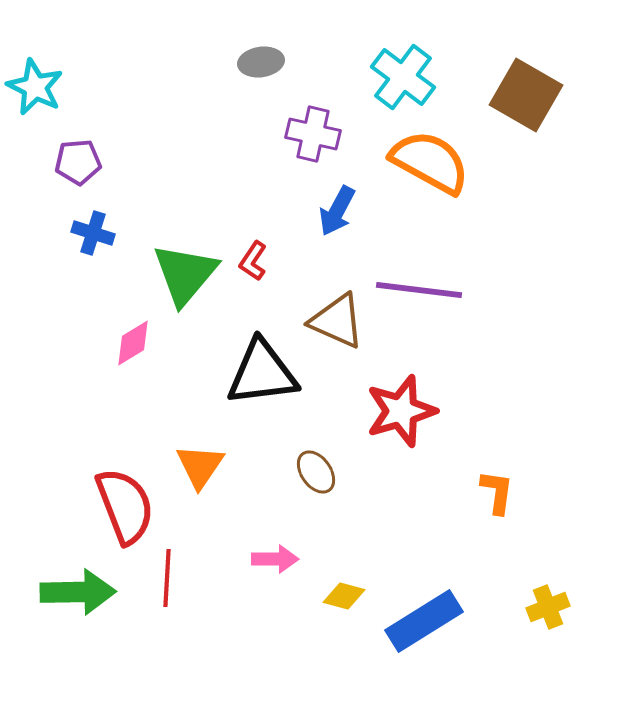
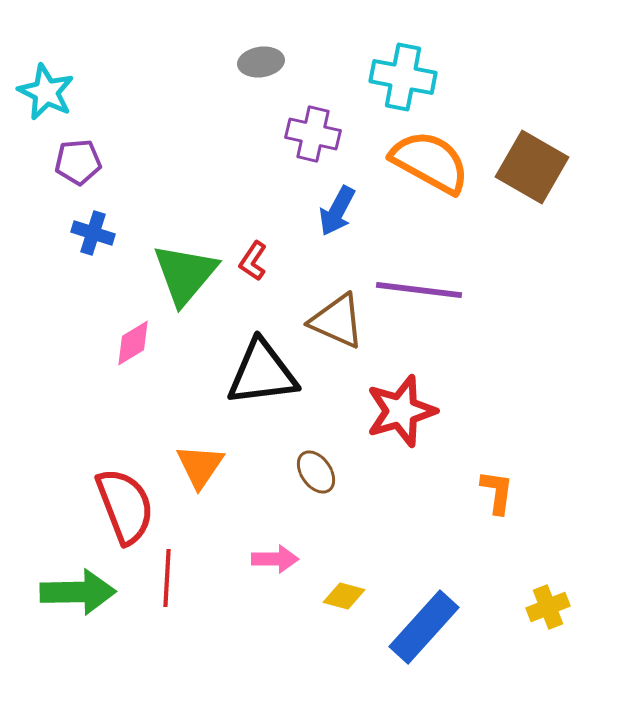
cyan cross: rotated 26 degrees counterclockwise
cyan star: moved 11 px right, 5 px down
brown square: moved 6 px right, 72 px down
blue rectangle: moved 6 px down; rotated 16 degrees counterclockwise
